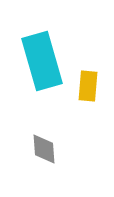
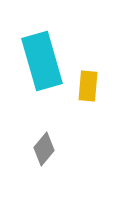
gray diamond: rotated 44 degrees clockwise
